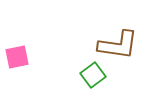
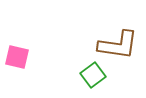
pink square: rotated 25 degrees clockwise
